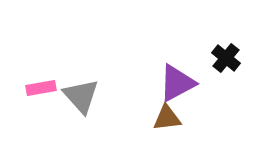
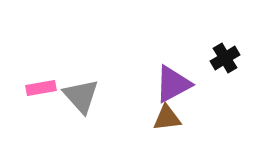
black cross: moved 1 px left; rotated 20 degrees clockwise
purple triangle: moved 4 px left, 1 px down
